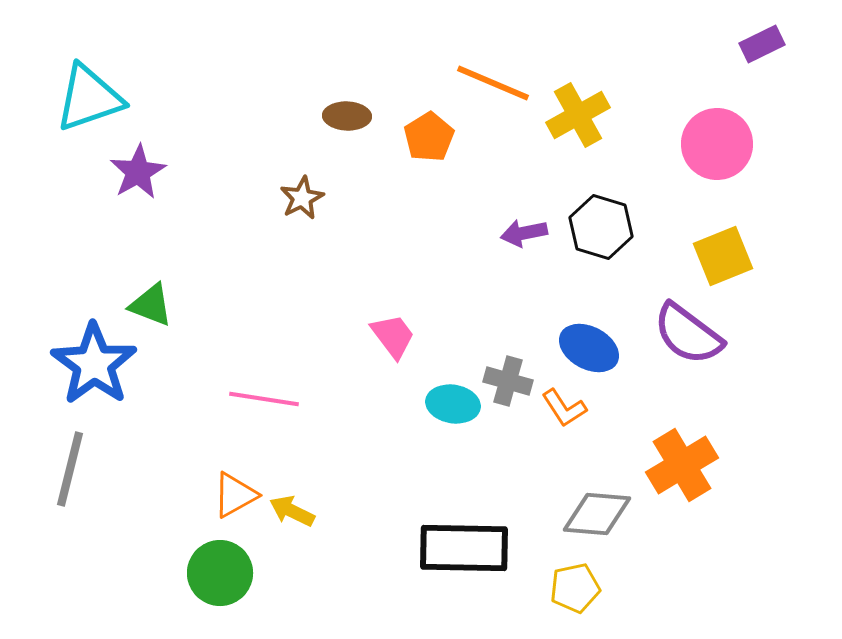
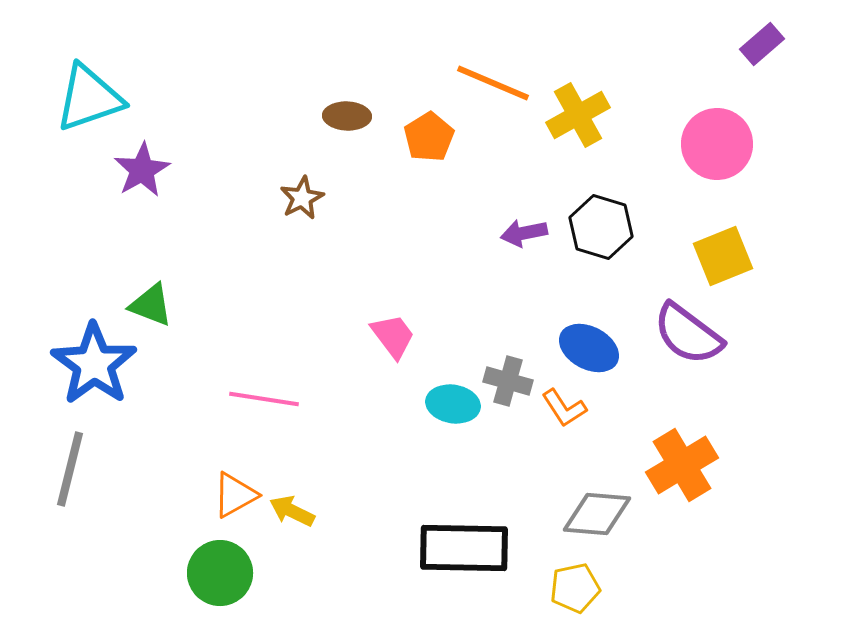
purple rectangle: rotated 15 degrees counterclockwise
purple star: moved 4 px right, 2 px up
